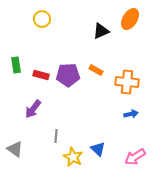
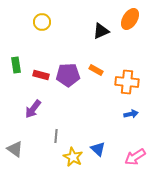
yellow circle: moved 3 px down
